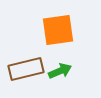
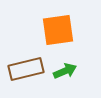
green arrow: moved 5 px right
